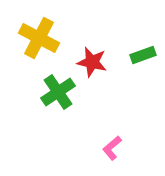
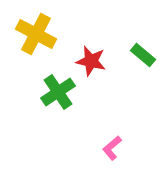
yellow cross: moved 3 px left, 4 px up
green rectangle: rotated 60 degrees clockwise
red star: moved 1 px left, 1 px up
